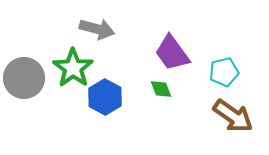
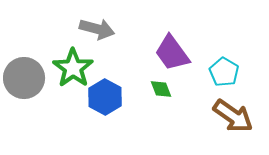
cyan pentagon: rotated 28 degrees counterclockwise
